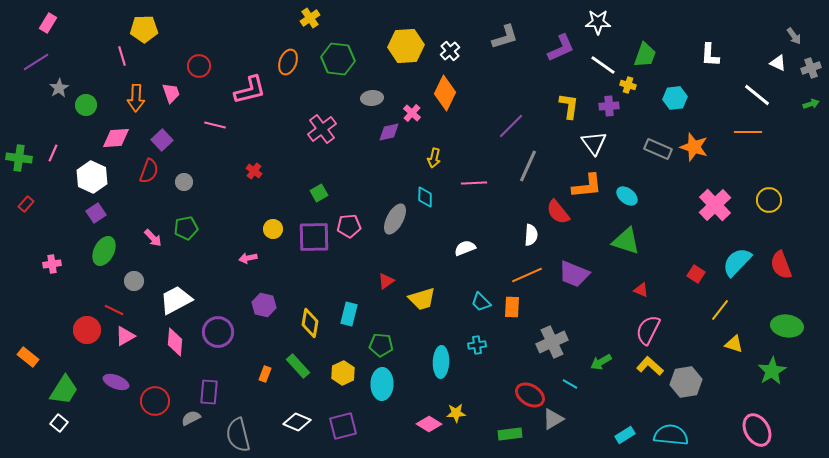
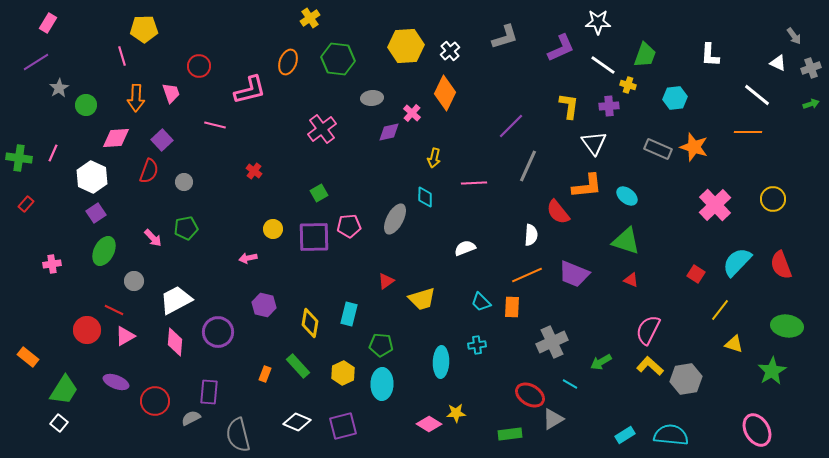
yellow circle at (769, 200): moved 4 px right, 1 px up
red triangle at (641, 290): moved 10 px left, 10 px up
gray hexagon at (686, 382): moved 3 px up
